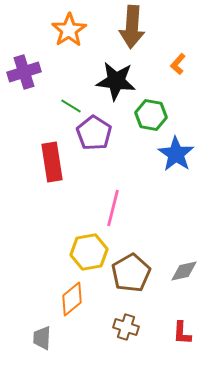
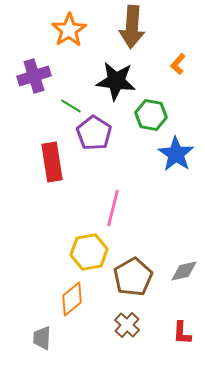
purple cross: moved 10 px right, 4 px down
brown pentagon: moved 2 px right, 4 px down
brown cross: moved 1 px right, 2 px up; rotated 25 degrees clockwise
